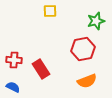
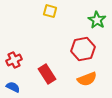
yellow square: rotated 16 degrees clockwise
green star: moved 1 px right, 1 px up; rotated 24 degrees counterclockwise
red cross: rotated 28 degrees counterclockwise
red rectangle: moved 6 px right, 5 px down
orange semicircle: moved 2 px up
